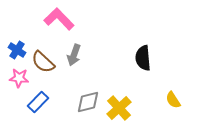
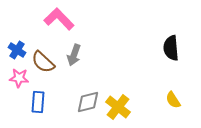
black semicircle: moved 28 px right, 10 px up
blue rectangle: rotated 40 degrees counterclockwise
yellow cross: moved 1 px left, 1 px up; rotated 10 degrees counterclockwise
